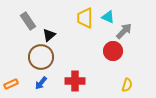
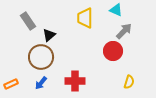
cyan triangle: moved 8 px right, 7 px up
yellow semicircle: moved 2 px right, 3 px up
